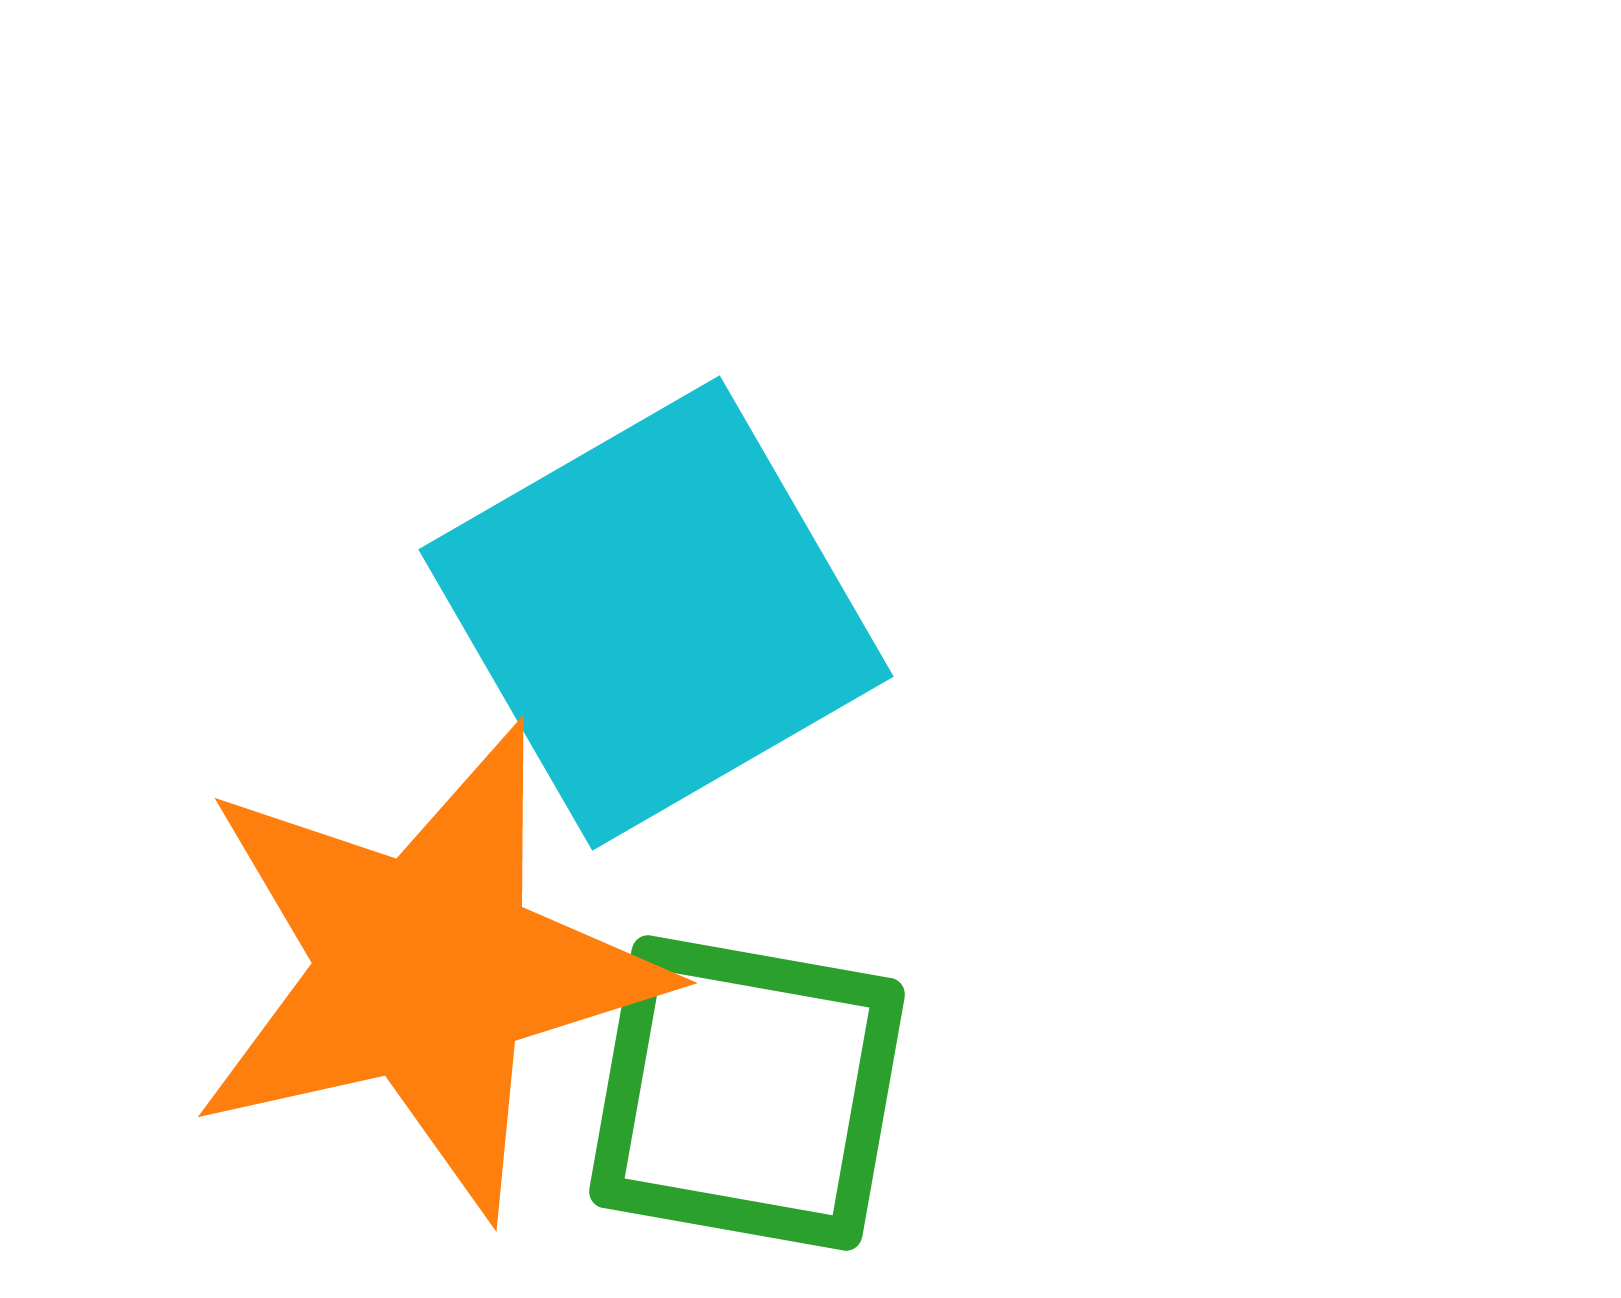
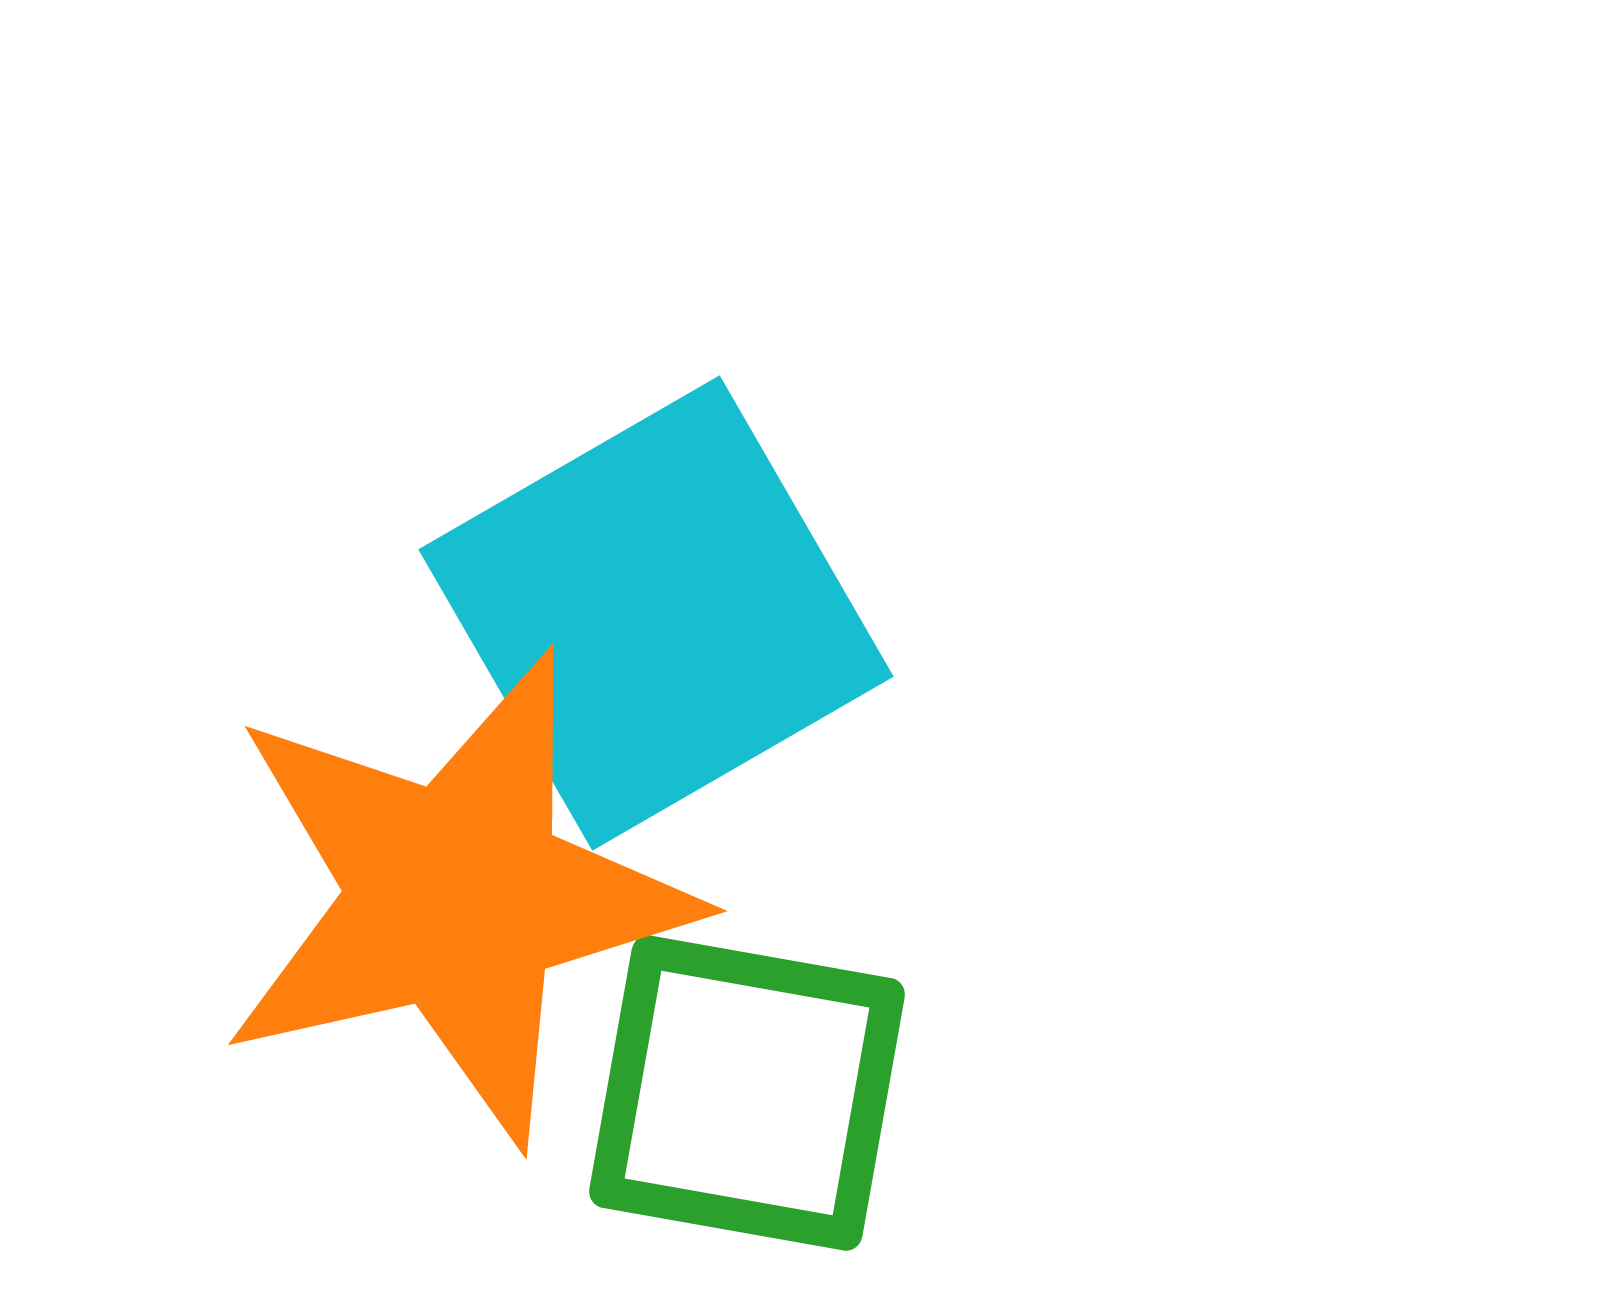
orange star: moved 30 px right, 72 px up
